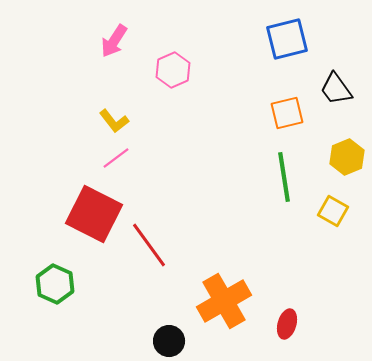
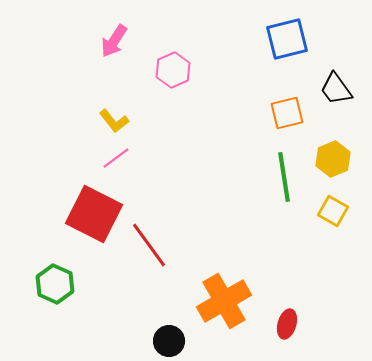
yellow hexagon: moved 14 px left, 2 px down
